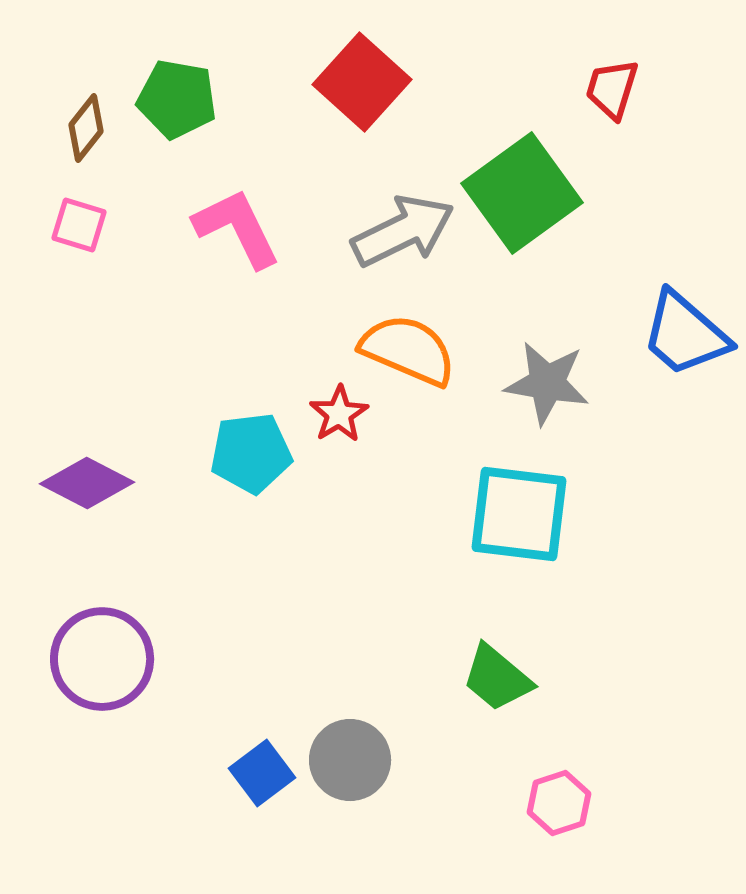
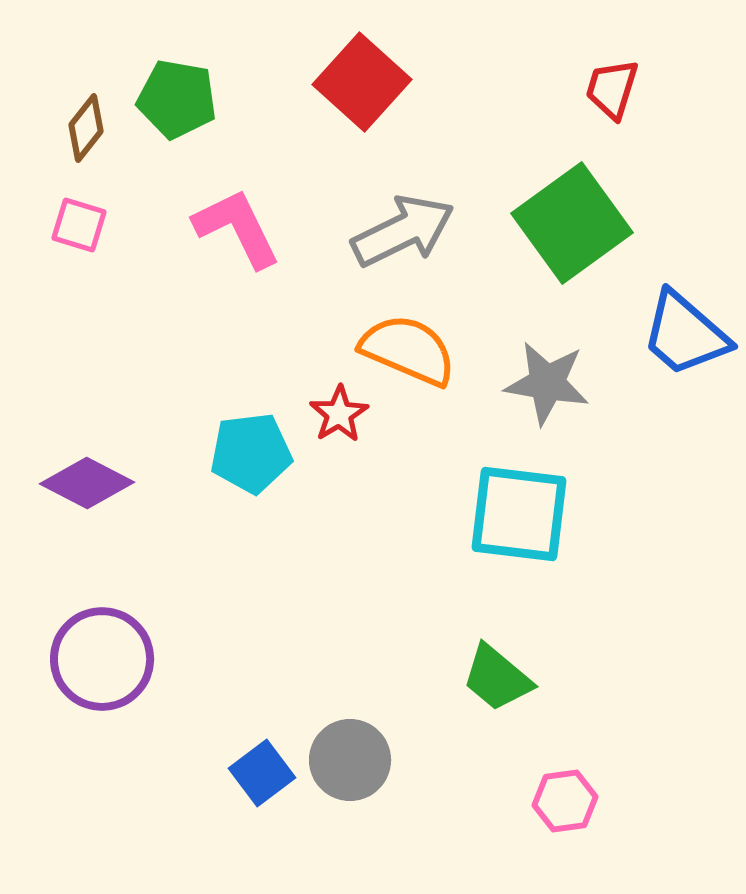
green square: moved 50 px right, 30 px down
pink hexagon: moved 6 px right, 2 px up; rotated 10 degrees clockwise
